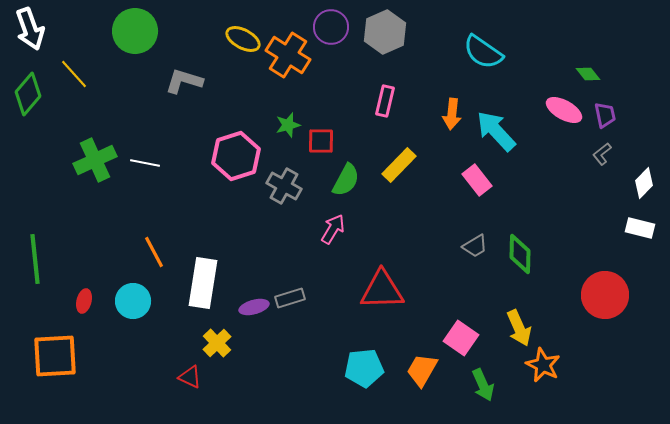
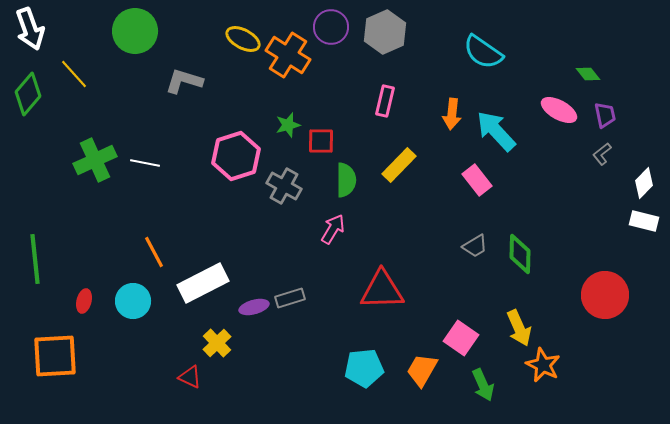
pink ellipse at (564, 110): moved 5 px left
green semicircle at (346, 180): rotated 28 degrees counterclockwise
white rectangle at (640, 228): moved 4 px right, 7 px up
white rectangle at (203, 283): rotated 54 degrees clockwise
